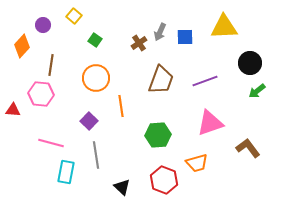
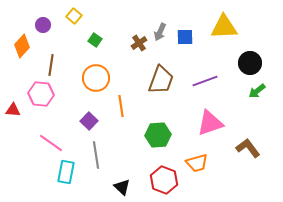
pink line: rotated 20 degrees clockwise
